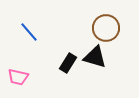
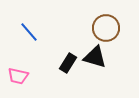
pink trapezoid: moved 1 px up
